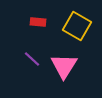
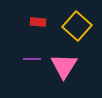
yellow square: rotated 12 degrees clockwise
purple line: rotated 42 degrees counterclockwise
